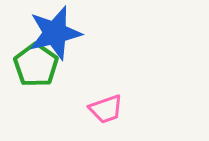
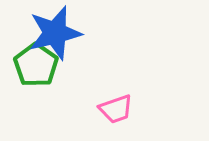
pink trapezoid: moved 10 px right
